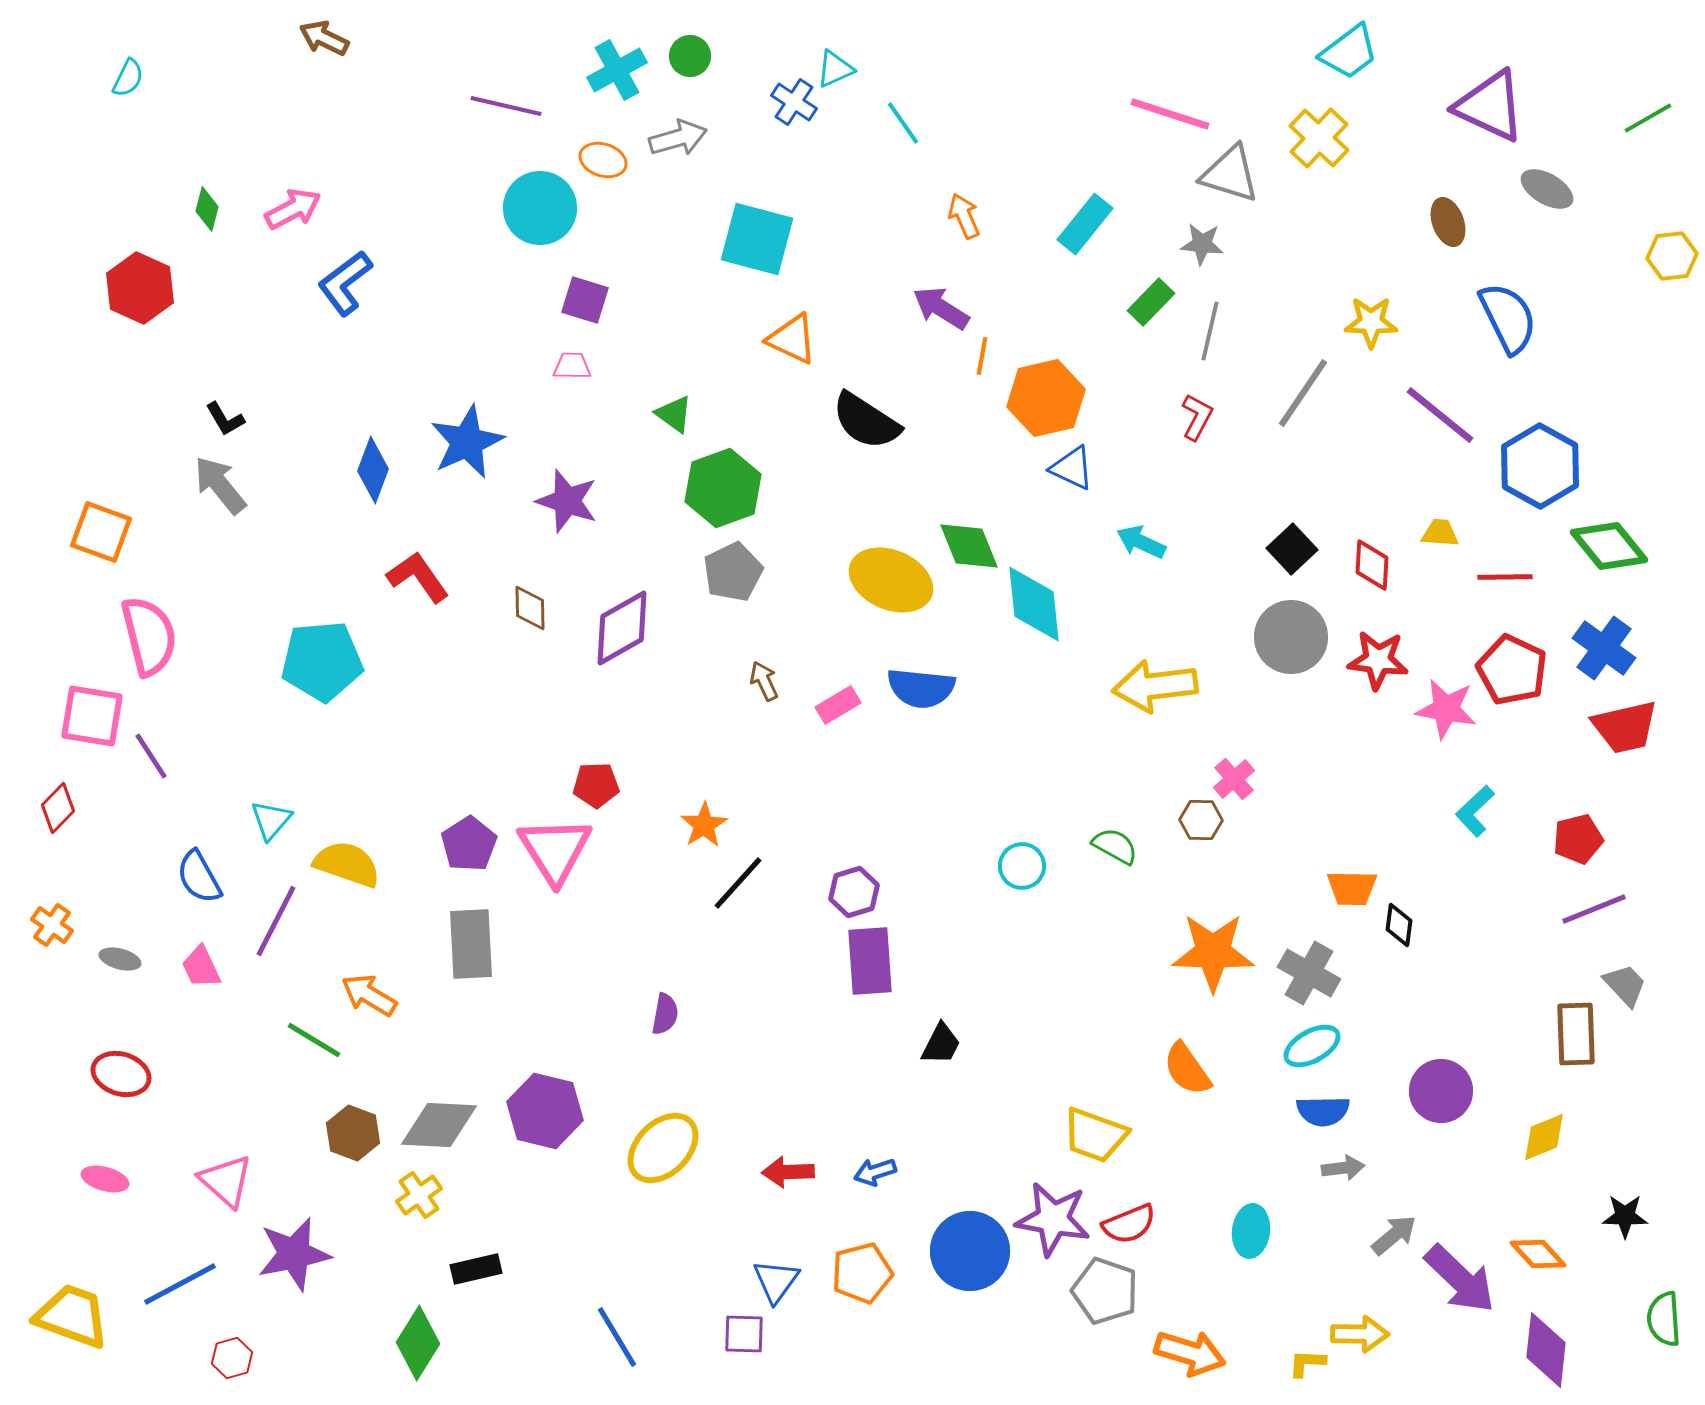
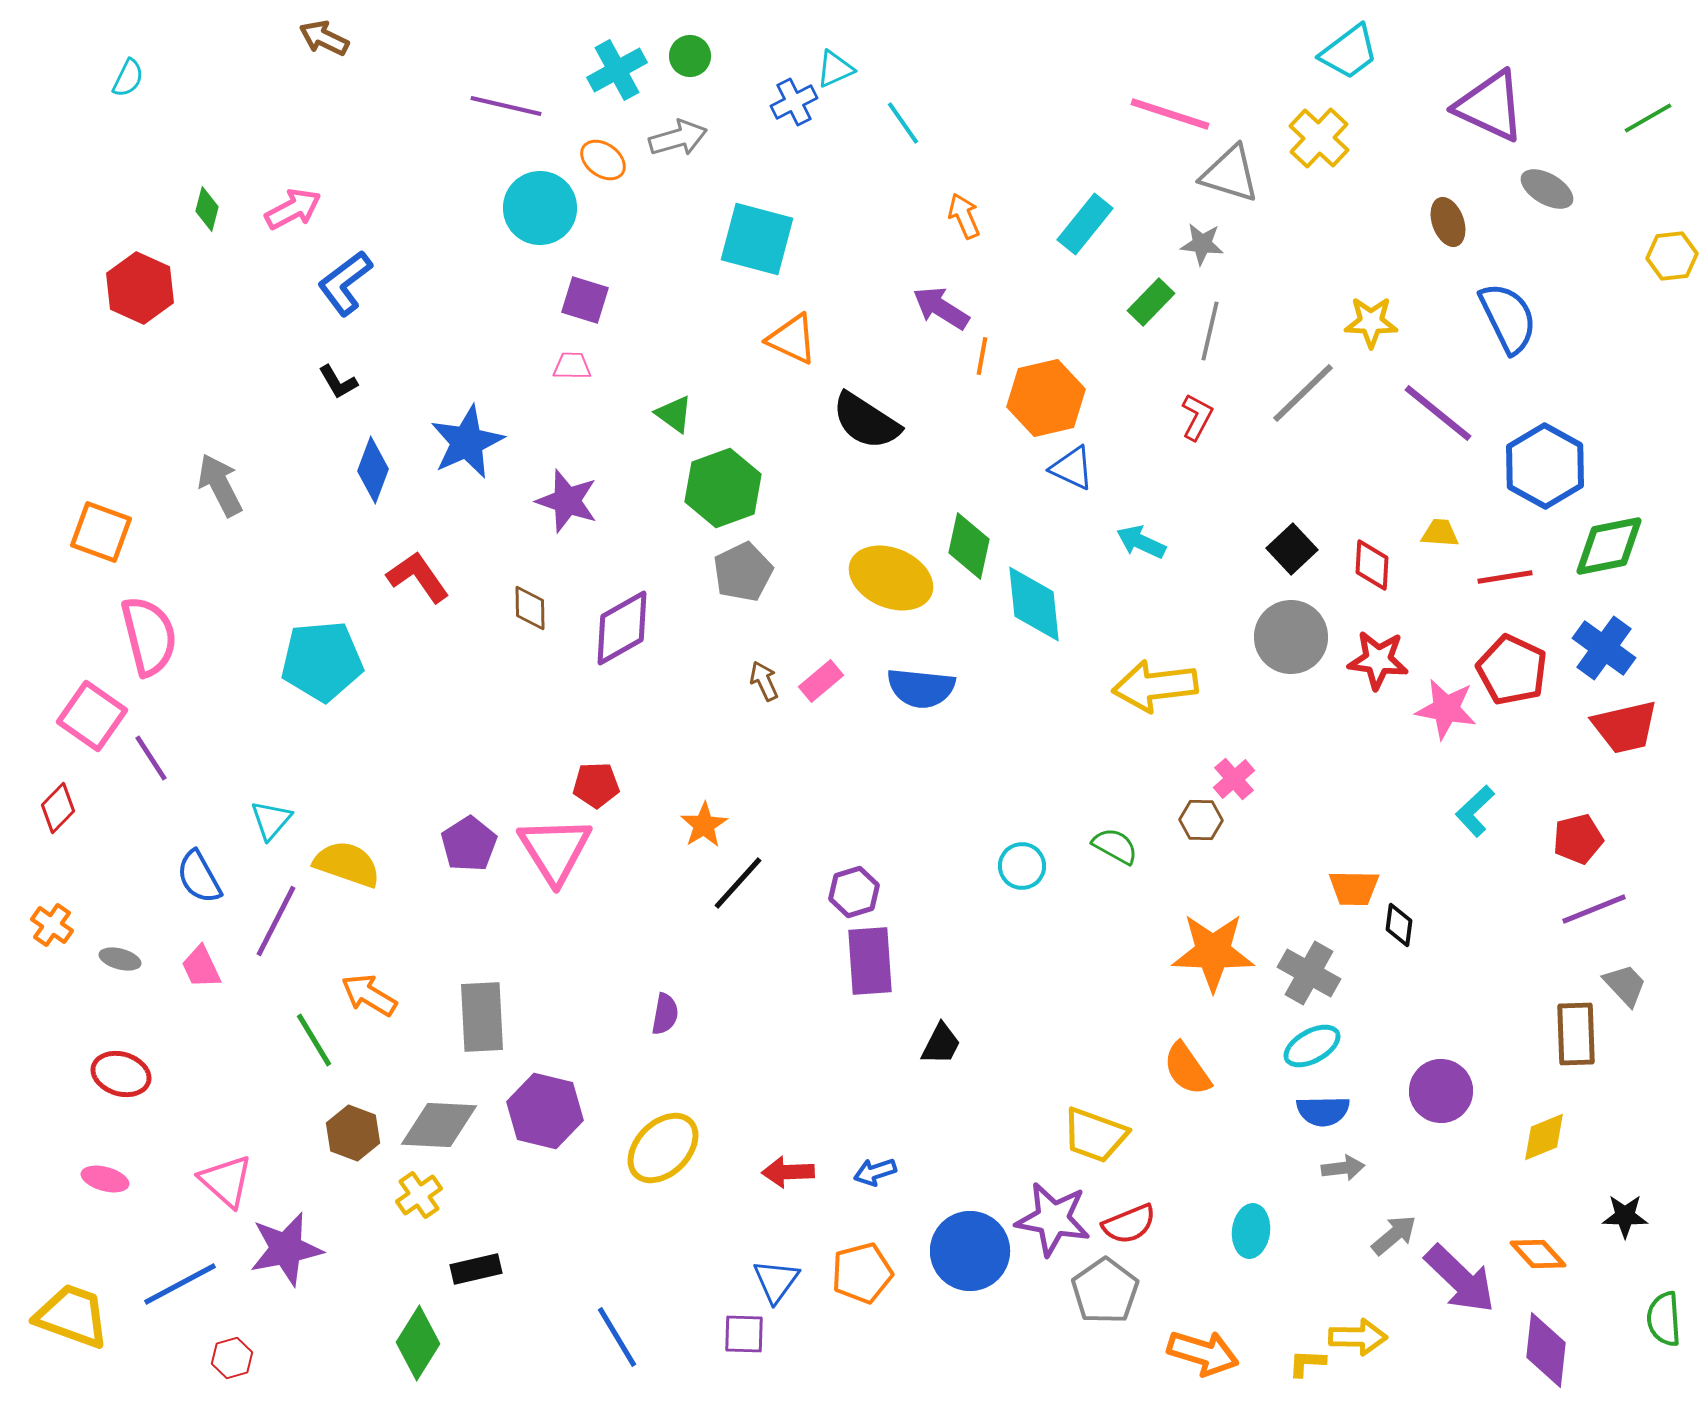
blue cross at (794, 102): rotated 30 degrees clockwise
orange ellipse at (603, 160): rotated 18 degrees clockwise
gray line at (1303, 393): rotated 12 degrees clockwise
purple line at (1440, 415): moved 2 px left, 2 px up
black L-shape at (225, 419): moved 113 px right, 37 px up
blue hexagon at (1540, 466): moved 5 px right
gray arrow at (220, 485): rotated 12 degrees clockwise
green diamond at (969, 546): rotated 34 degrees clockwise
green diamond at (1609, 546): rotated 62 degrees counterclockwise
gray pentagon at (733, 572): moved 10 px right
red line at (1505, 577): rotated 8 degrees counterclockwise
yellow ellipse at (891, 580): moved 2 px up
pink rectangle at (838, 705): moved 17 px left, 24 px up; rotated 9 degrees counterclockwise
pink square at (92, 716): rotated 26 degrees clockwise
purple line at (151, 756): moved 2 px down
orange trapezoid at (1352, 888): moved 2 px right
gray rectangle at (471, 944): moved 11 px right, 73 px down
green line at (314, 1040): rotated 28 degrees clockwise
purple star at (294, 1254): moved 8 px left, 5 px up
gray pentagon at (1105, 1291): rotated 18 degrees clockwise
yellow arrow at (1360, 1334): moved 2 px left, 3 px down
orange arrow at (1190, 1353): moved 13 px right
